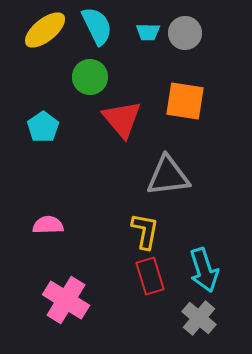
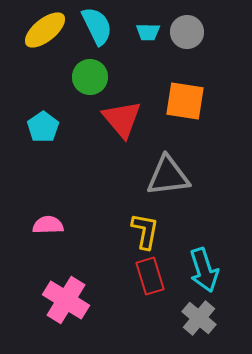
gray circle: moved 2 px right, 1 px up
